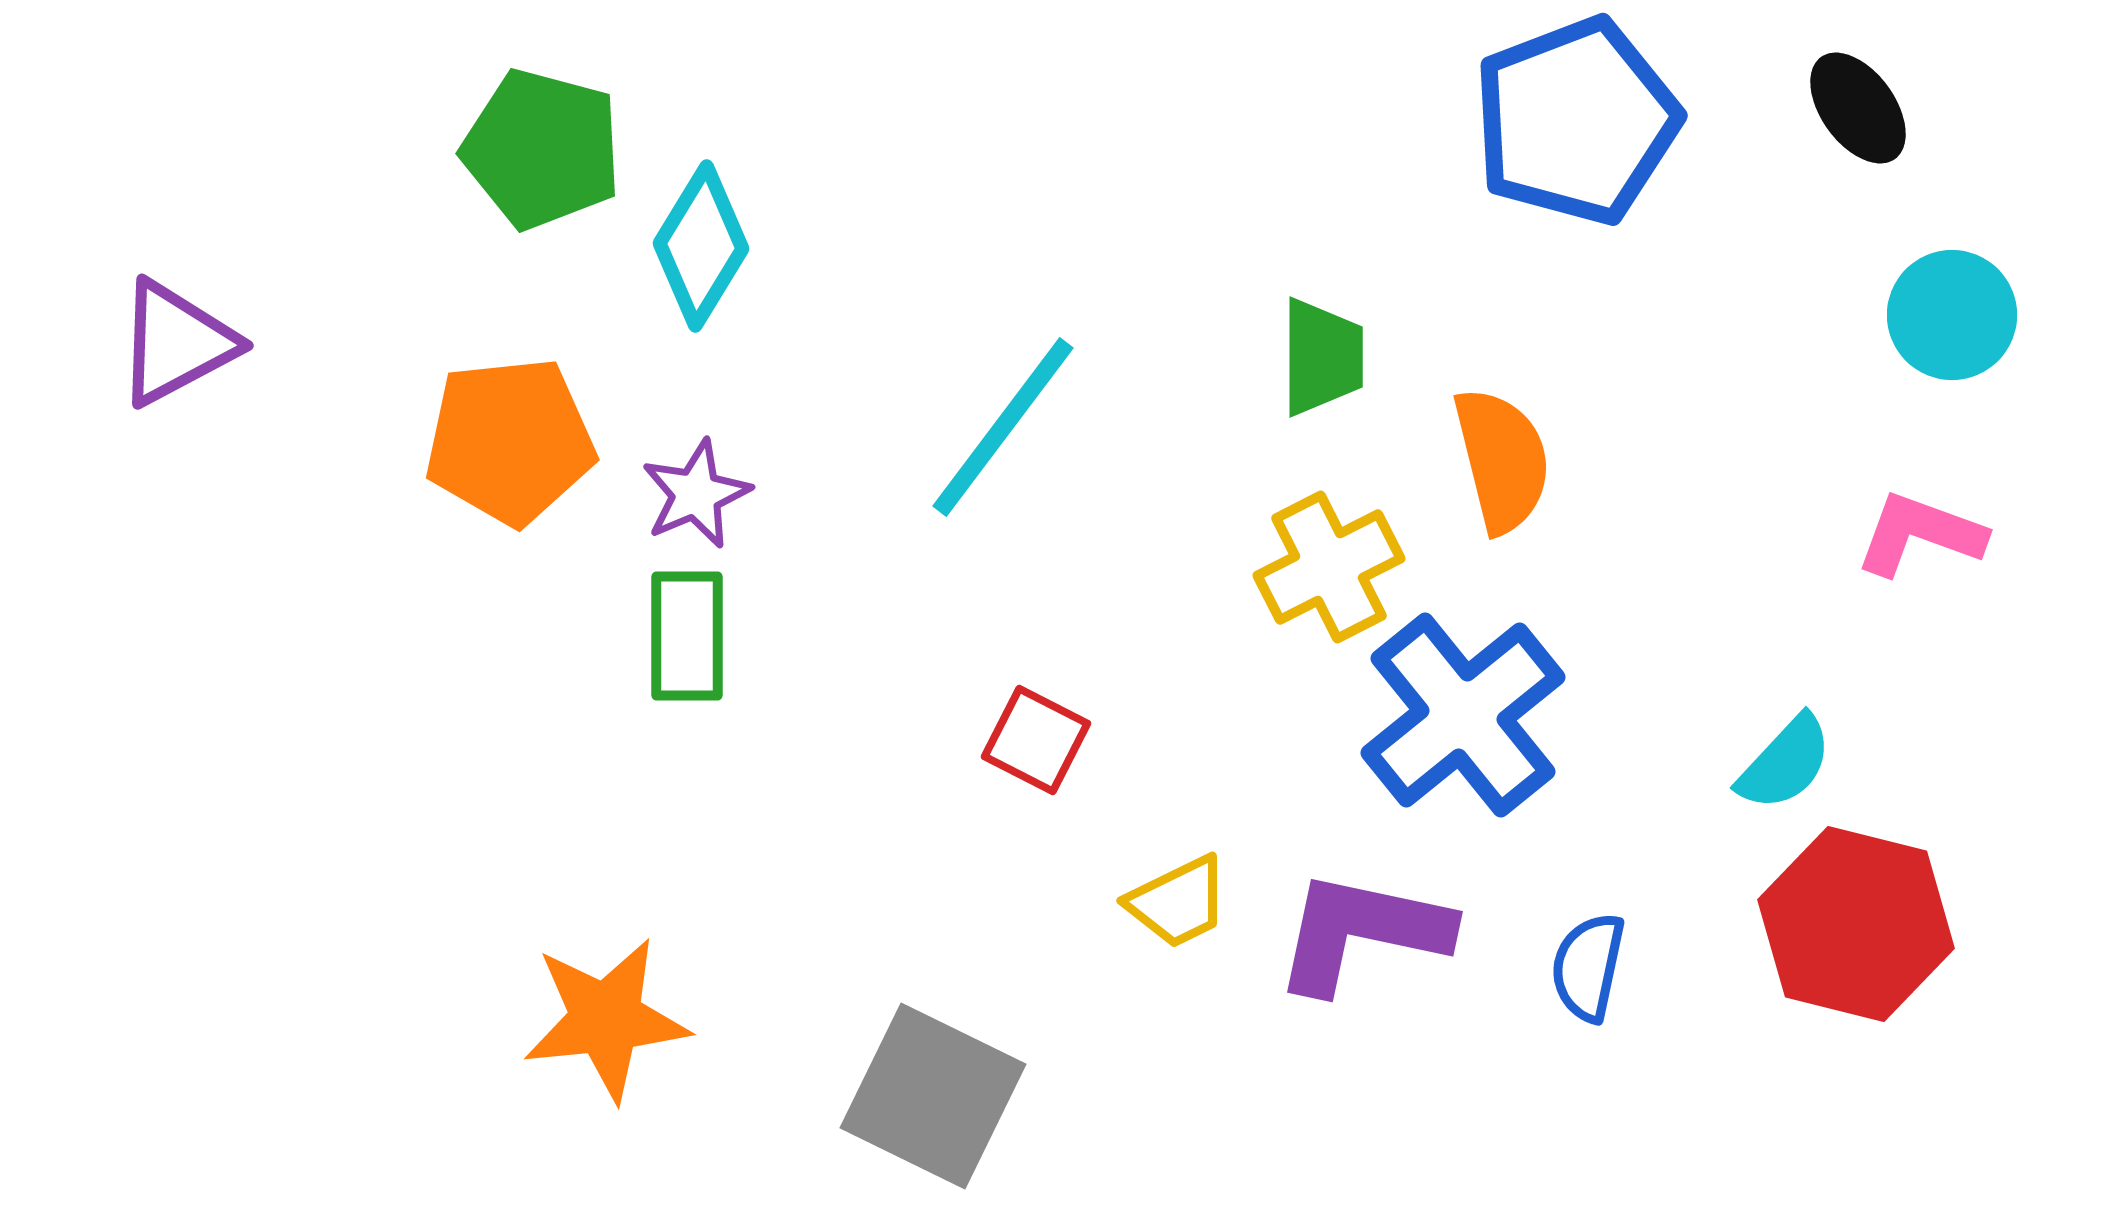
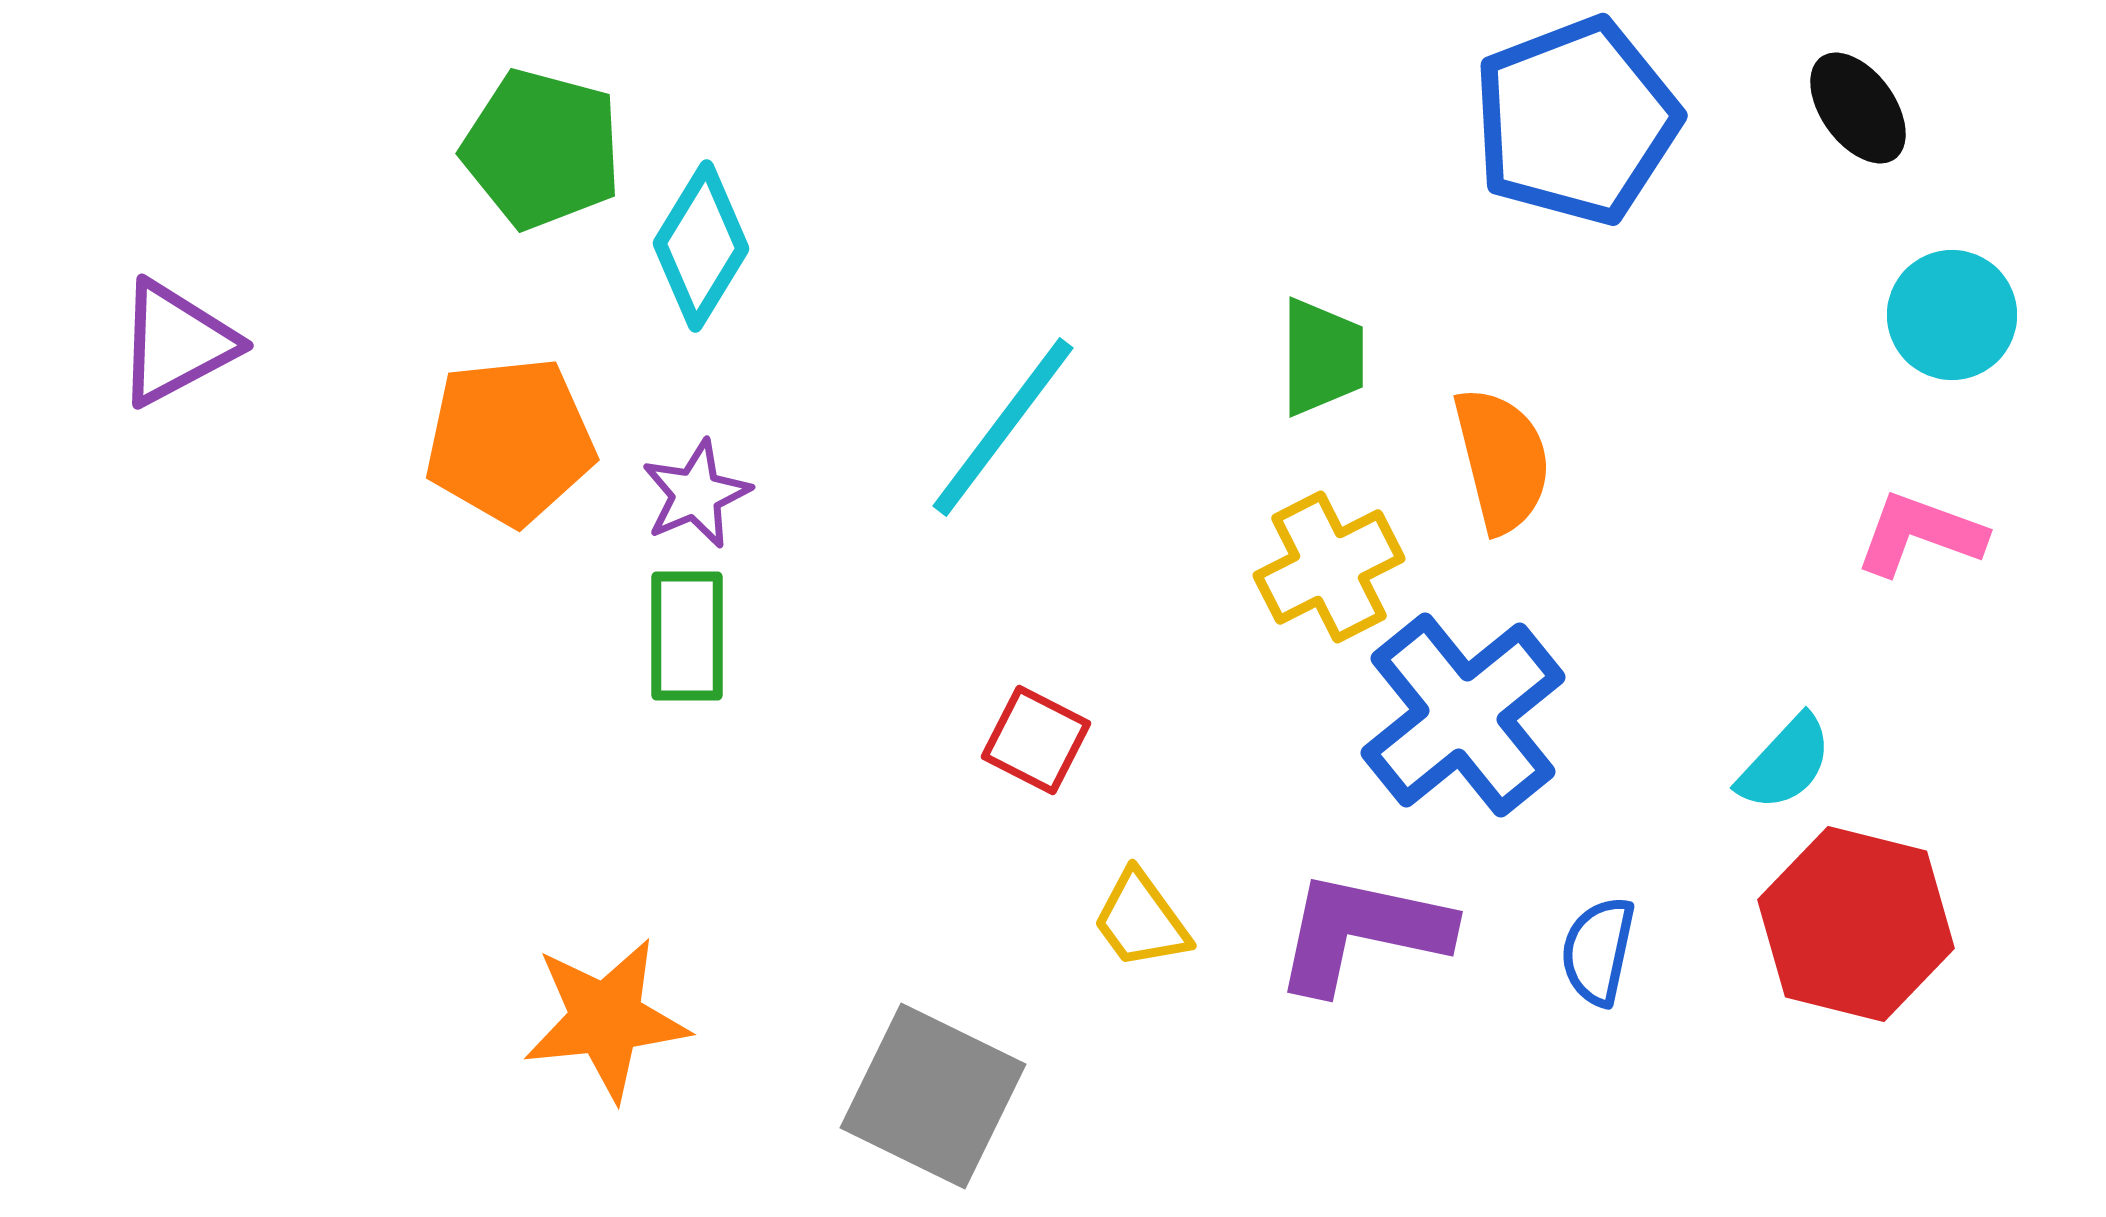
yellow trapezoid: moved 37 px left, 18 px down; rotated 80 degrees clockwise
blue semicircle: moved 10 px right, 16 px up
